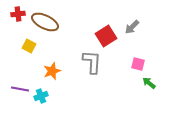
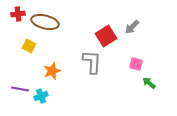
brown ellipse: rotated 12 degrees counterclockwise
pink square: moved 2 px left
